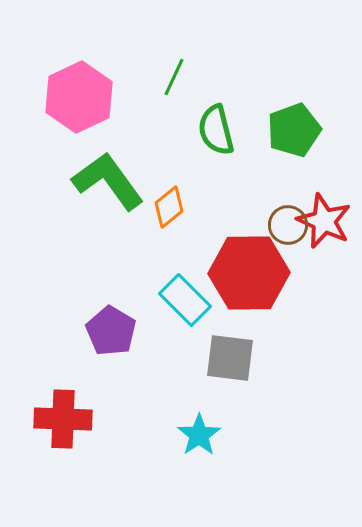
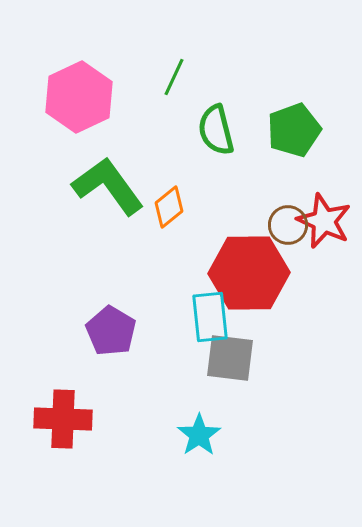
green L-shape: moved 5 px down
cyan rectangle: moved 25 px right, 17 px down; rotated 39 degrees clockwise
